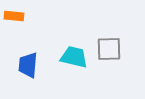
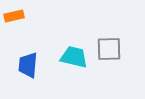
orange rectangle: rotated 18 degrees counterclockwise
